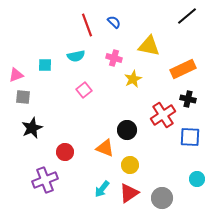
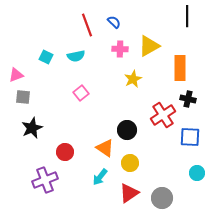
black line: rotated 50 degrees counterclockwise
yellow triangle: rotated 40 degrees counterclockwise
pink cross: moved 6 px right, 9 px up; rotated 14 degrees counterclockwise
cyan square: moved 1 px right, 8 px up; rotated 24 degrees clockwise
orange rectangle: moved 3 px left, 1 px up; rotated 65 degrees counterclockwise
pink square: moved 3 px left, 3 px down
orange triangle: rotated 12 degrees clockwise
yellow circle: moved 2 px up
cyan circle: moved 6 px up
cyan arrow: moved 2 px left, 12 px up
